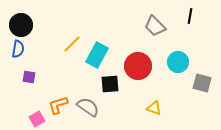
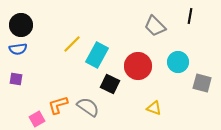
blue semicircle: rotated 72 degrees clockwise
purple square: moved 13 px left, 2 px down
black square: rotated 30 degrees clockwise
